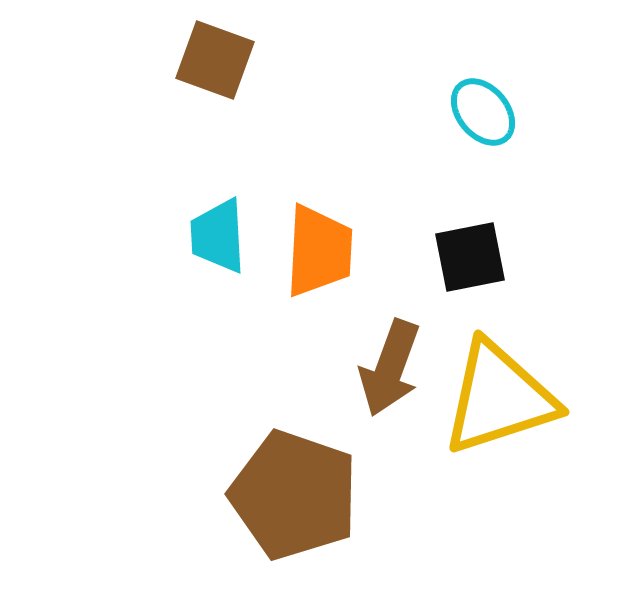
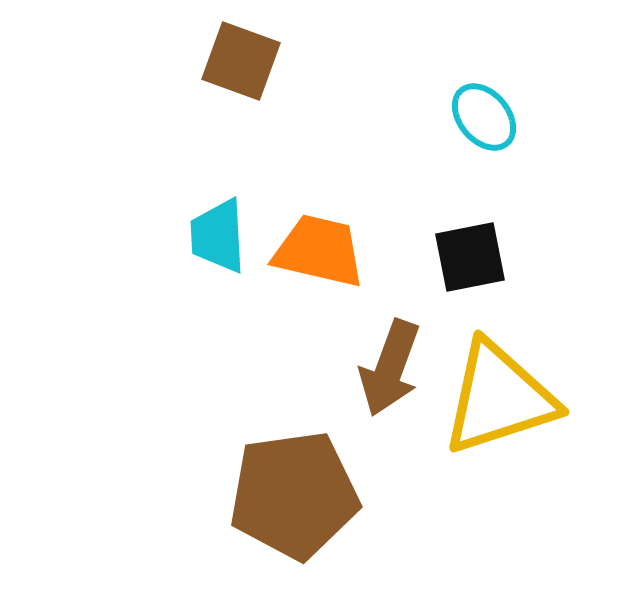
brown square: moved 26 px right, 1 px down
cyan ellipse: moved 1 px right, 5 px down
orange trapezoid: rotated 80 degrees counterclockwise
brown pentagon: rotated 27 degrees counterclockwise
